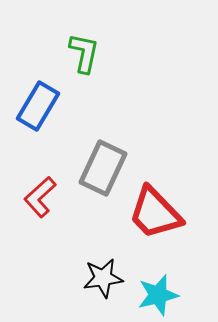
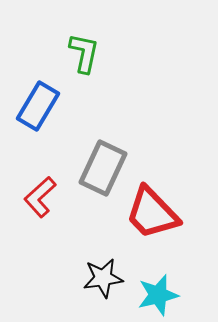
red trapezoid: moved 3 px left
